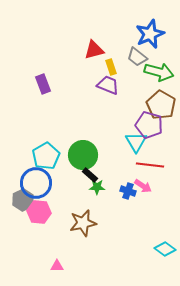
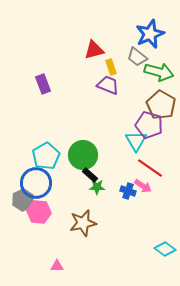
cyan triangle: moved 1 px up
red line: moved 3 px down; rotated 28 degrees clockwise
